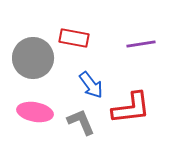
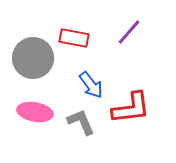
purple line: moved 12 px left, 12 px up; rotated 40 degrees counterclockwise
